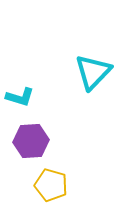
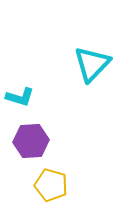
cyan triangle: moved 1 px left, 8 px up
